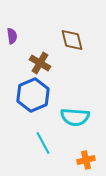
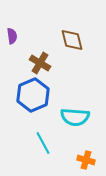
orange cross: rotated 30 degrees clockwise
